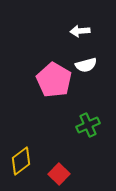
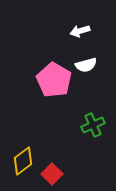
white arrow: rotated 12 degrees counterclockwise
green cross: moved 5 px right
yellow diamond: moved 2 px right
red square: moved 7 px left
